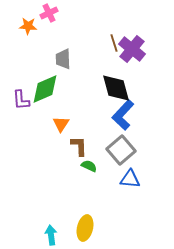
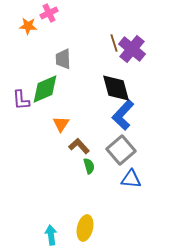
brown L-shape: rotated 40 degrees counterclockwise
green semicircle: rotated 49 degrees clockwise
blue triangle: moved 1 px right
